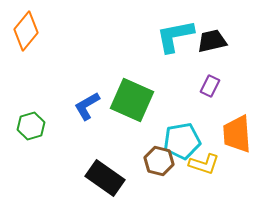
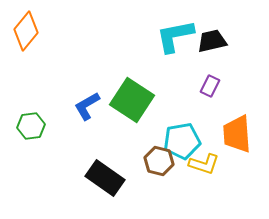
green square: rotated 9 degrees clockwise
green hexagon: rotated 8 degrees clockwise
